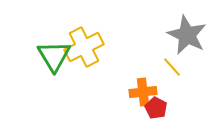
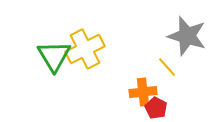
gray star: moved 1 px down; rotated 9 degrees counterclockwise
yellow cross: moved 1 px right, 2 px down
yellow line: moved 5 px left
